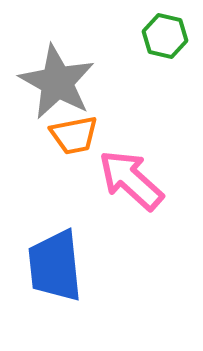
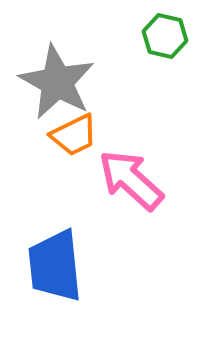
orange trapezoid: rotated 15 degrees counterclockwise
